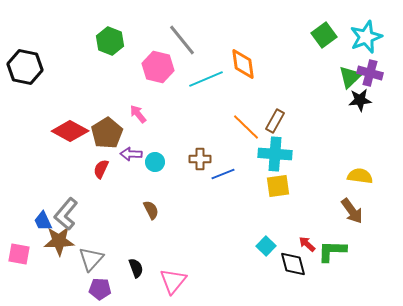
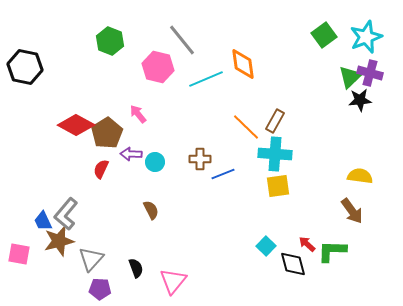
red diamond: moved 6 px right, 6 px up
brown star: rotated 12 degrees counterclockwise
